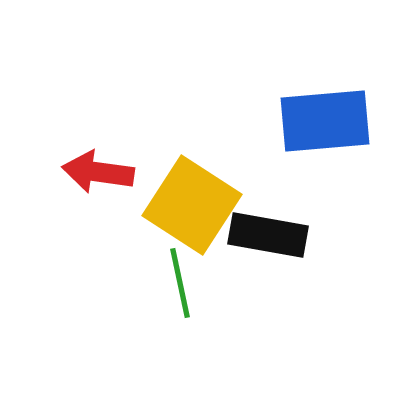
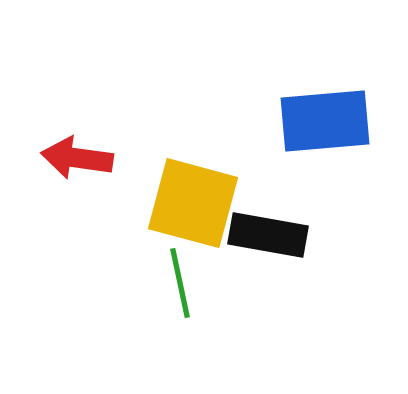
red arrow: moved 21 px left, 14 px up
yellow square: moved 1 px right, 2 px up; rotated 18 degrees counterclockwise
